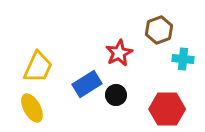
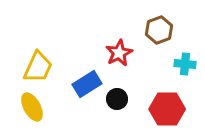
cyan cross: moved 2 px right, 5 px down
black circle: moved 1 px right, 4 px down
yellow ellipse: moved 1 px up
